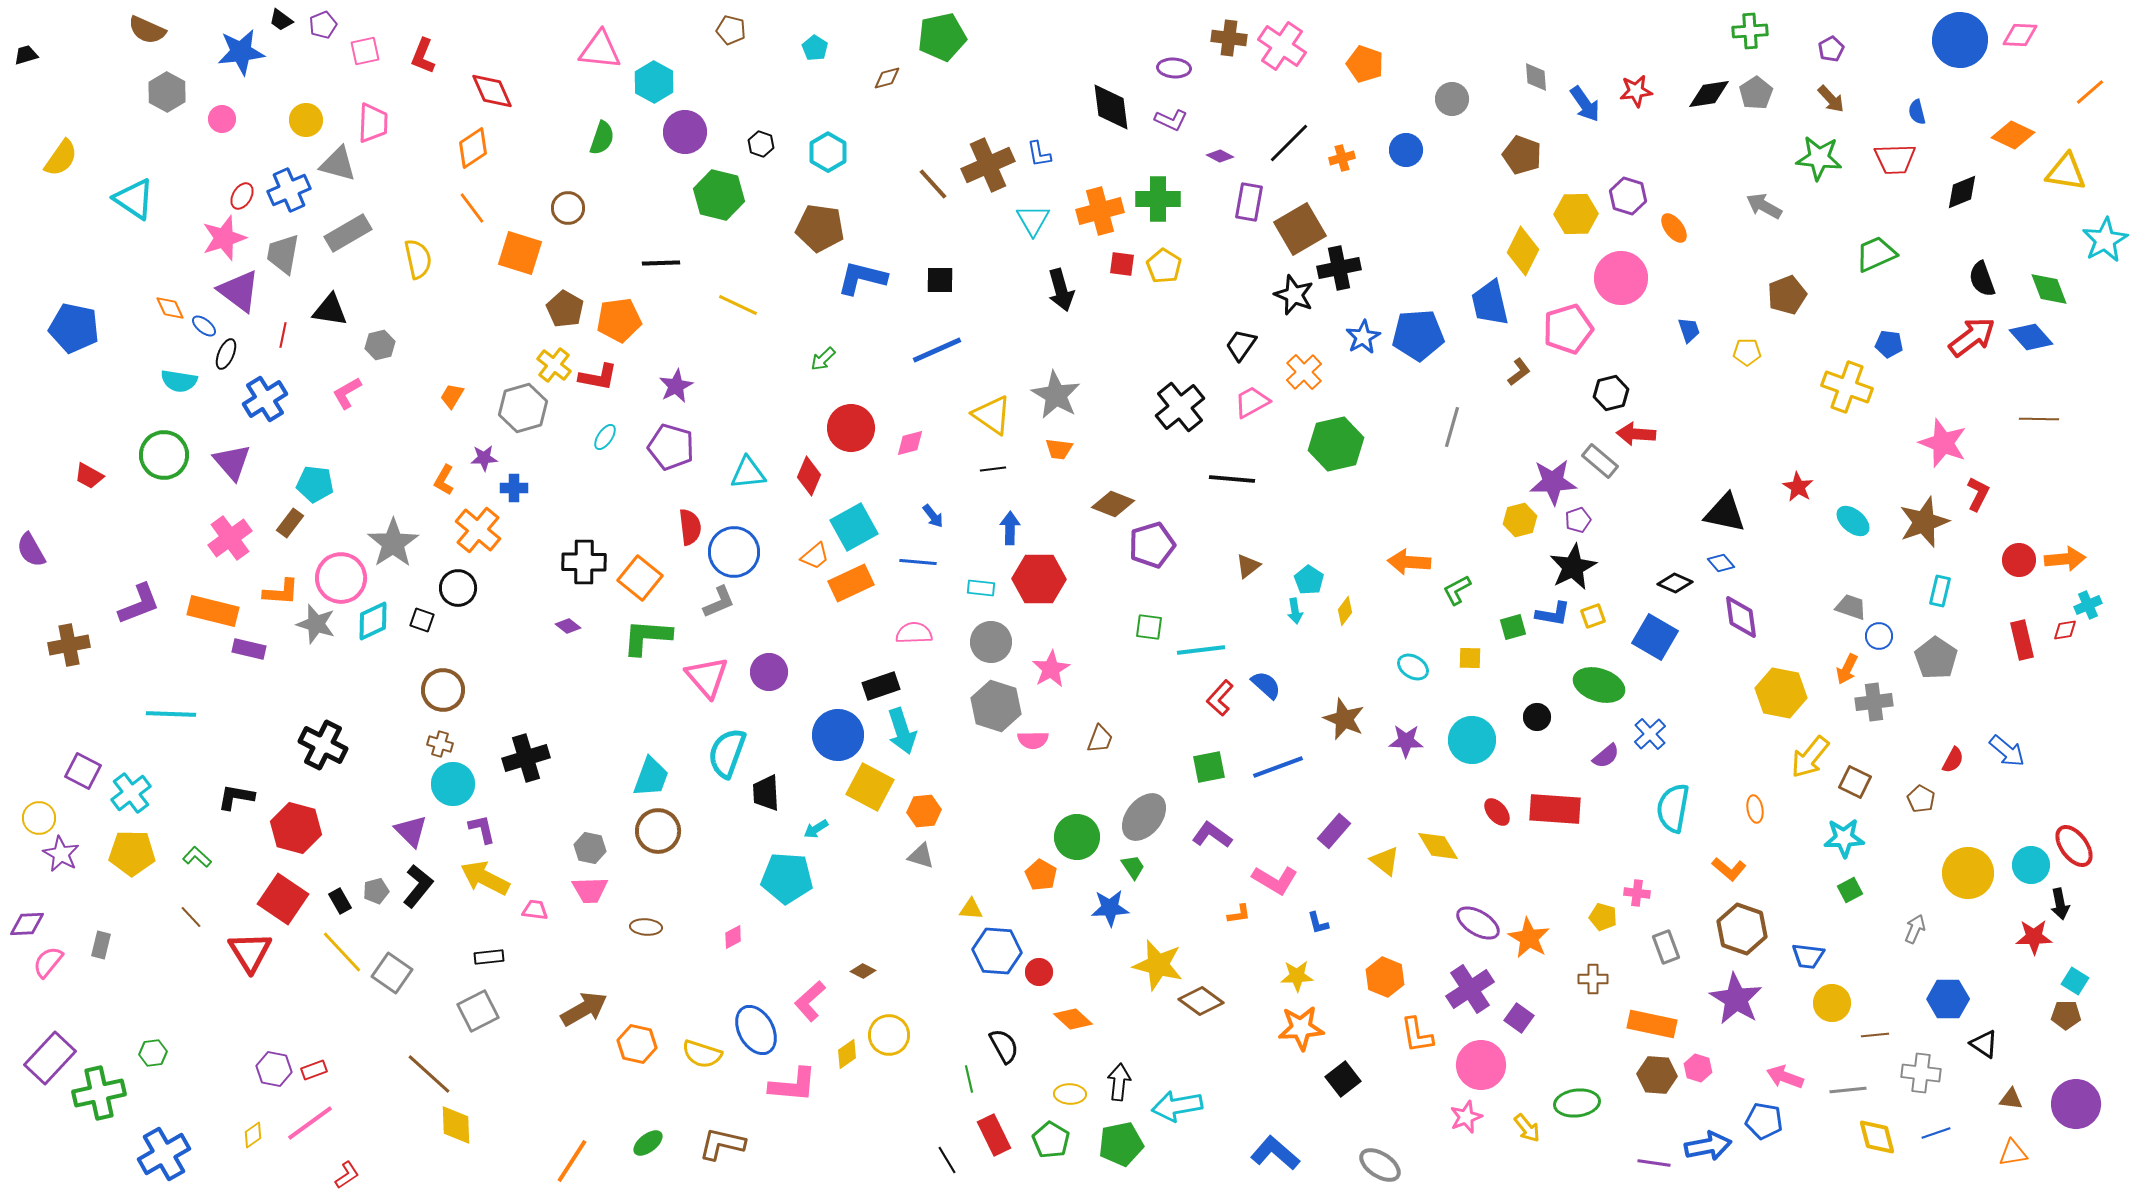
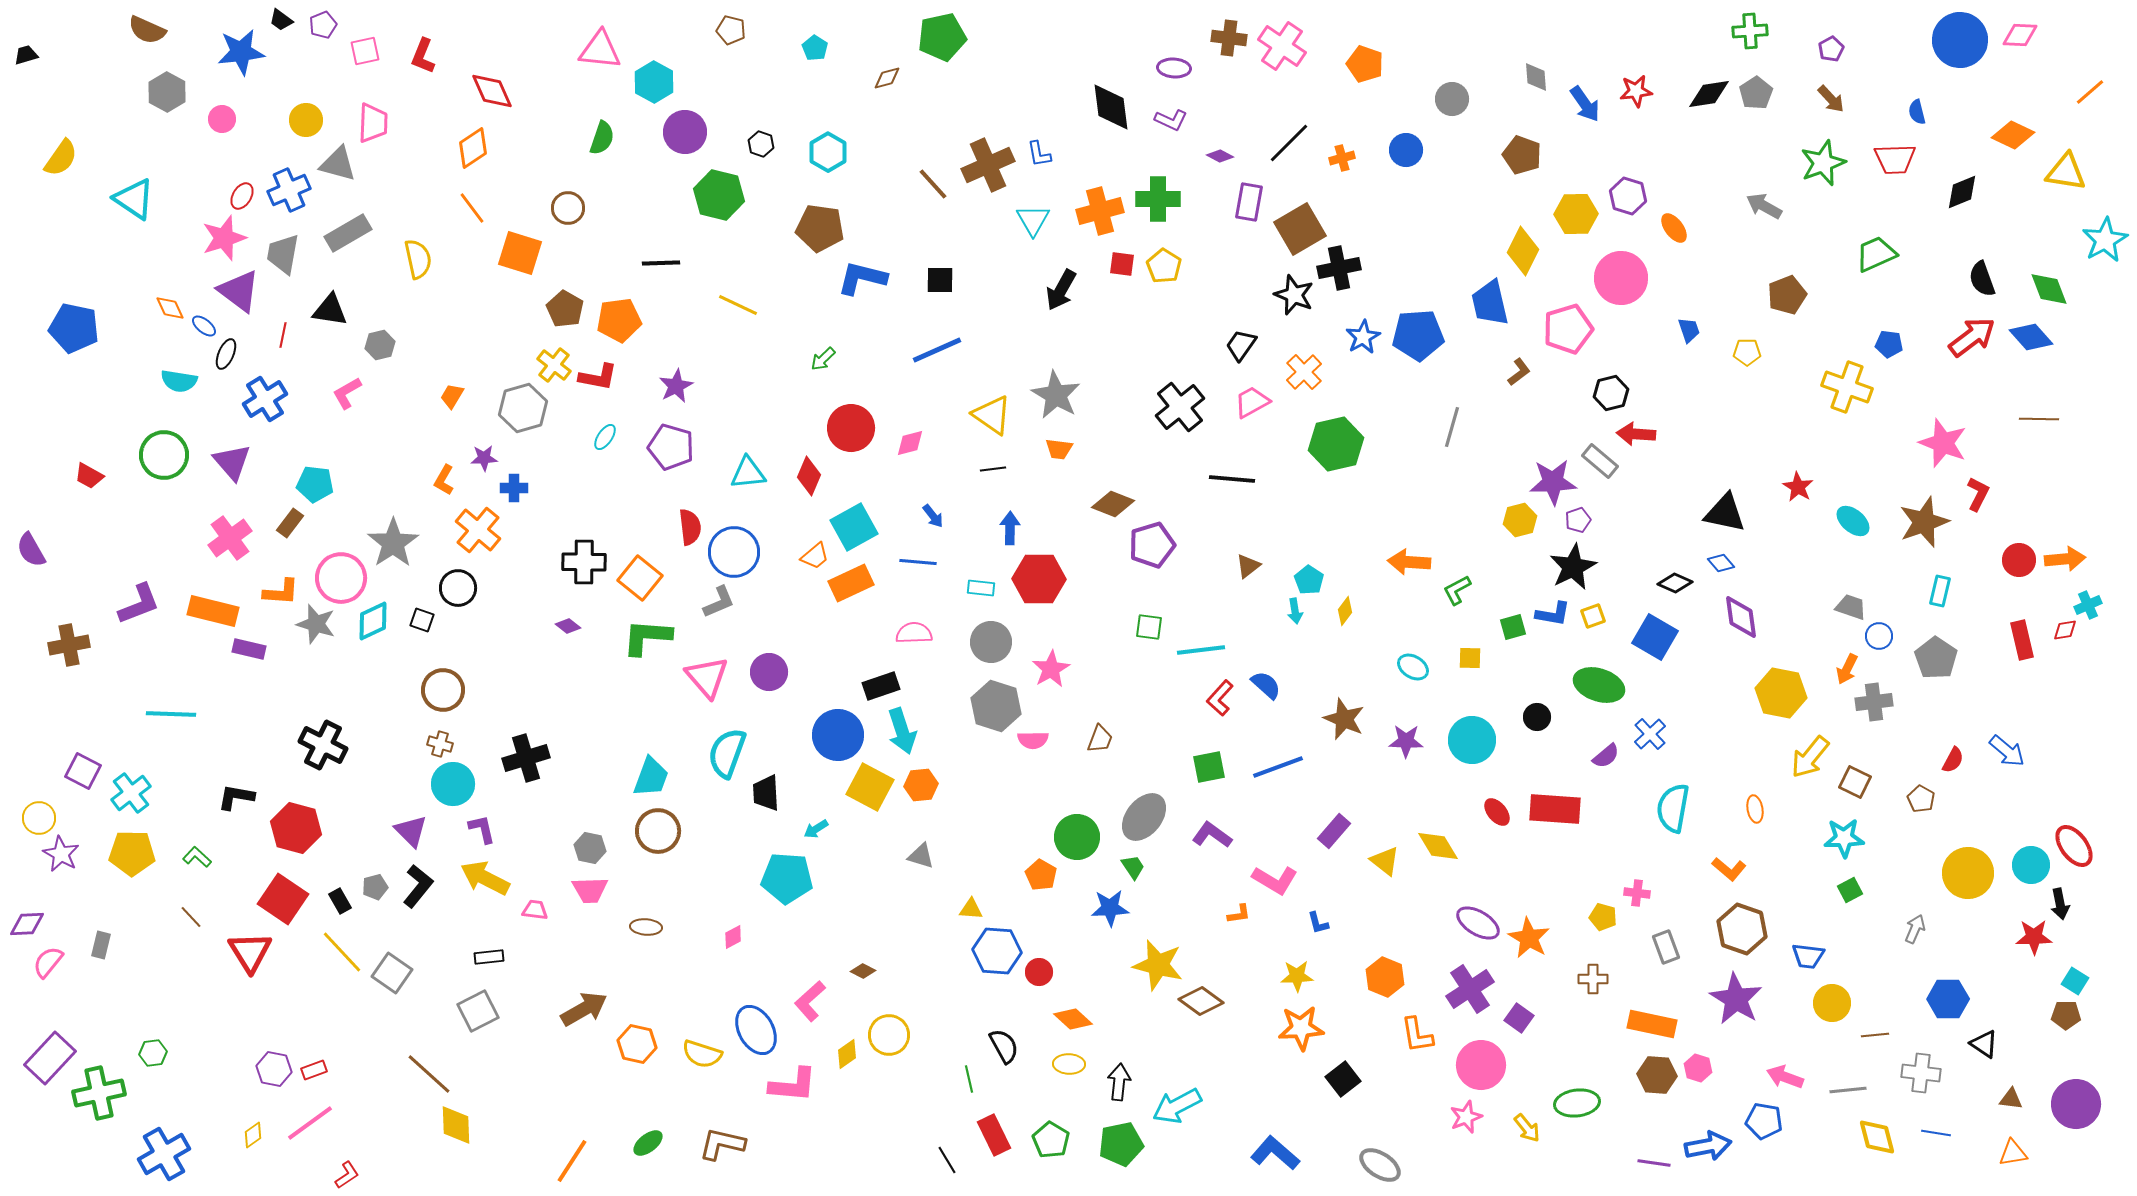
green star at (1819, 158): moved 4 px right, 5 px down; rotated 27 degrees counterclockwise
black arrow at (1061, 290): rotated 45 degrees clockwise
orange hexagon at (924, 811): moved 3 px left, 26 px up
gray pentagon at (376, 891): moved 1 px left, 4 px up
yellow ellipse at (1070, 1094): moved 1 px left, 30 px up
cyan arrow at (1177, 1106): rotated 18 degrees counterclockwise
blue line at (1936, 1133): rotated 28 degrees clockwise
